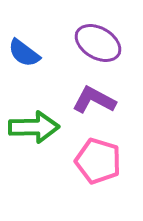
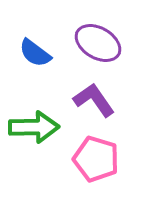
blue semicircle: moved 11 px right
purple L-shape: rotated 27 degrees clockwise
pink pentagon: moved 2 px left, 2 px up
